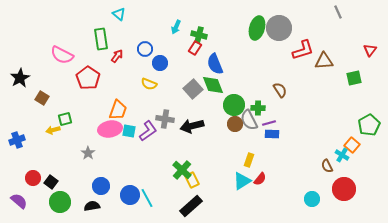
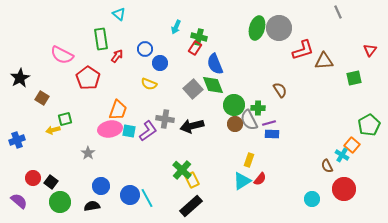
green cross at (199, 35): moved 2 px down
